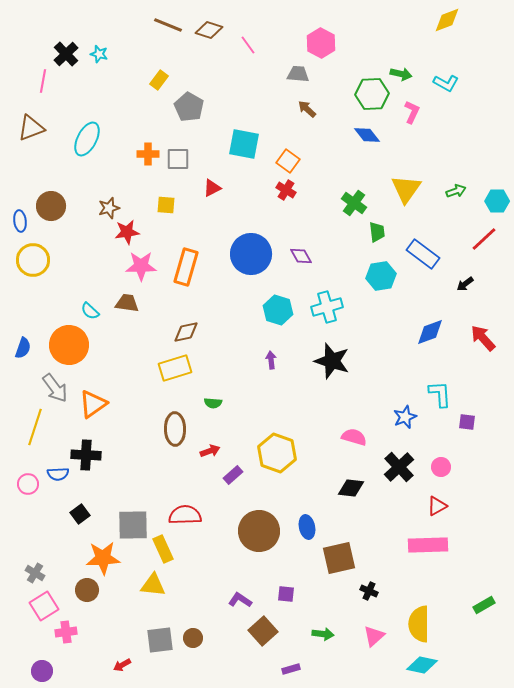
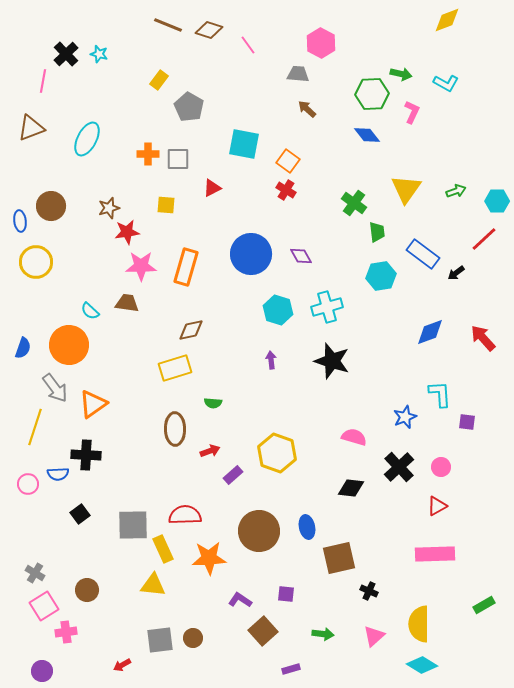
yellow circle at (33, 260): moved 3 px right, 2 px down
black arrow at (465, 284): moved 9 px left, 11 px up
brown diamond at (186, 332): moved 5 px right, 2 px up
pink rectangle at (428, 545): moved 7 px right, 9 px down
orange star at (103, 558): moved 106 px right
cyan diamond at (422, 665): rotated 20 degrees clockwise
